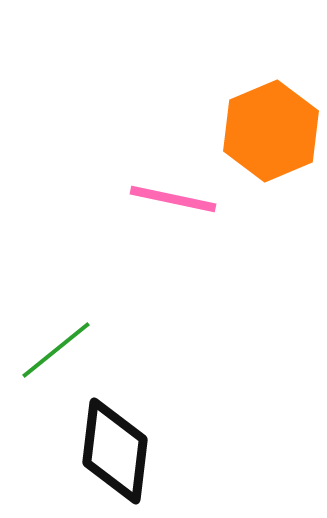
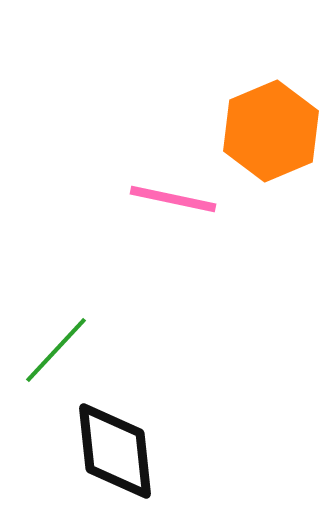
green line: rotated 8 degrees counterclockwise
black diamond: rotated 13 degrees counterclockwise
